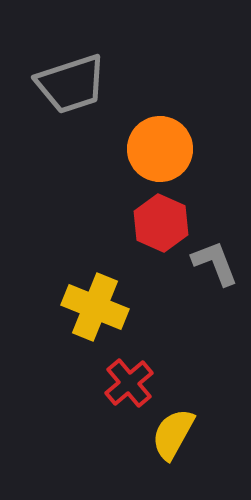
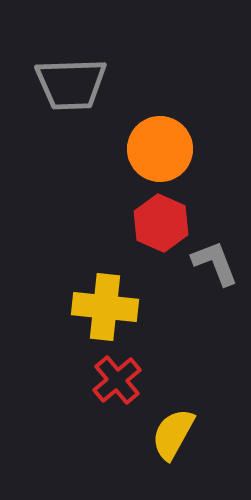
gray trapezoid: rotated 16 degrees clockwise
yellow cross: moved 10 px right; rotated 16 degrees counterclockwise
red cross: moved 12 px left, 3 px up
